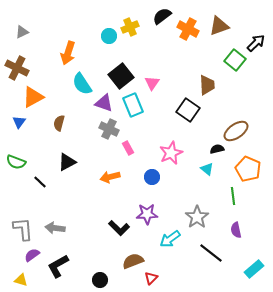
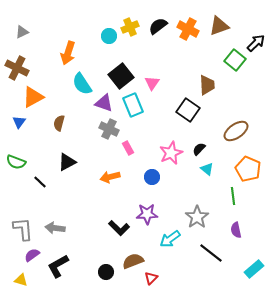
black semicircle at (162, 16): moved 4 px left, 10 px down
black semicircle at (217, 149): moved 18 px left; rotated 32 degrees counterclockwise
black circle at (100, 280): moved 6 px right, 8 px up
